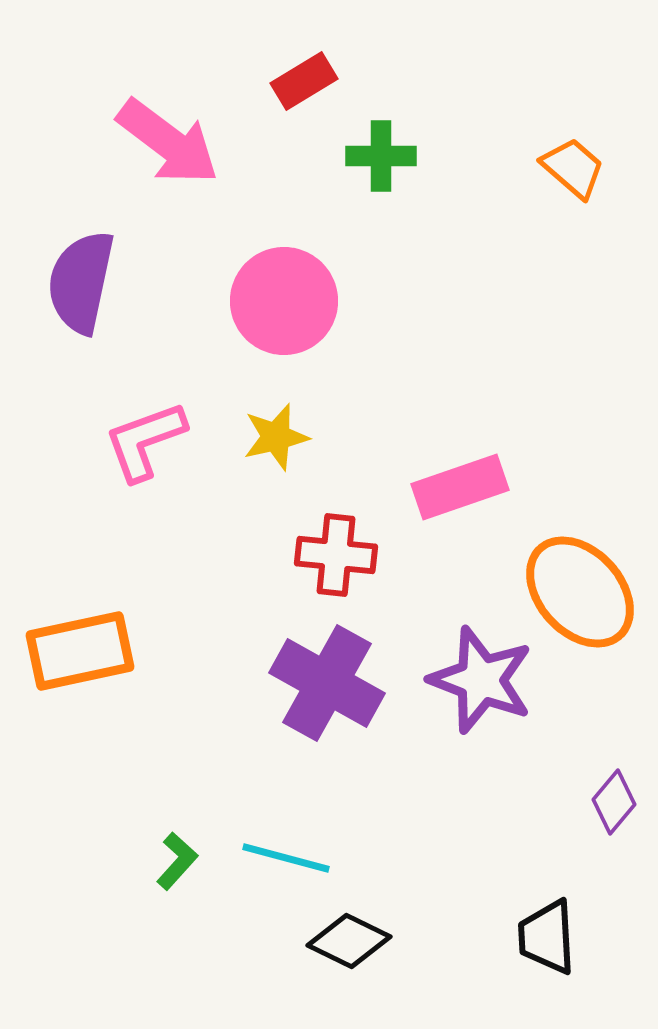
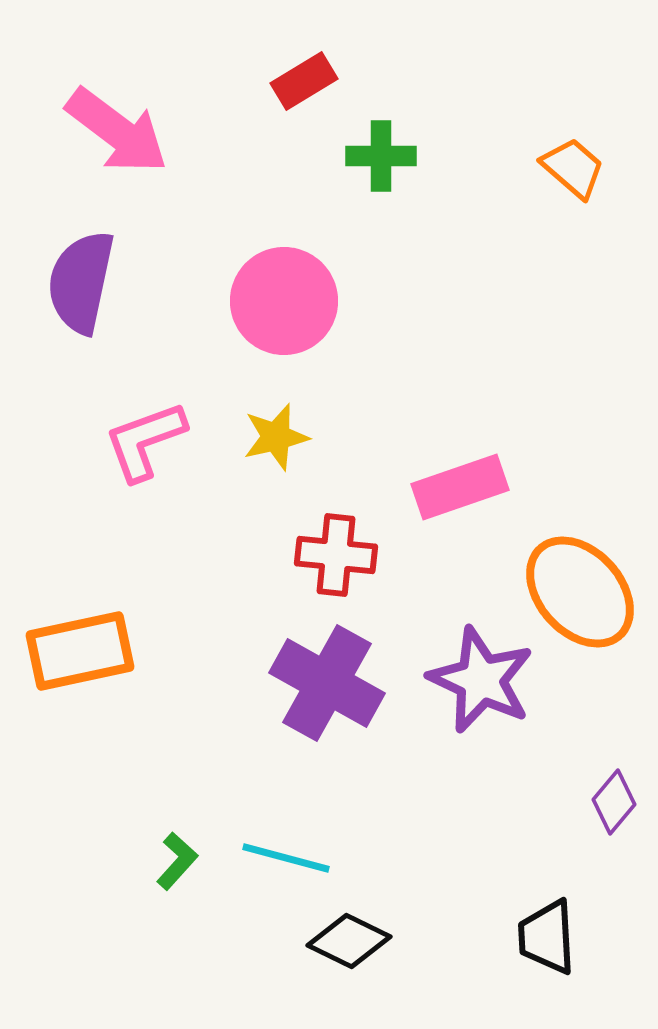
pink arrow: moved 51 px left, 11 px up
purple star: rotated 4 degrees clockwise
